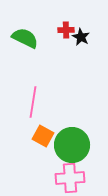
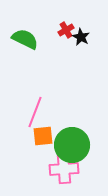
red cross: rotated 28 degrees counterclockwise
green semicircle: moved 1 px down
pink line: moved 2 px right, 10 px down; rotated 12 degrees clockwise
orange square: rotated 35 degrees counterclockwise
pink cross: moved 6 px left, 9 px up
